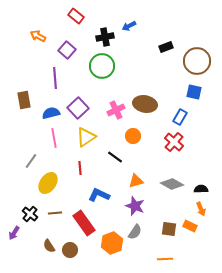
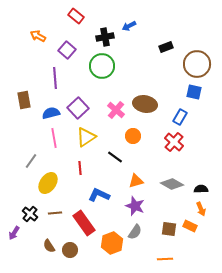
brown circle at (197, 61): moved 3 px down
pink cross at (116, 110): rotated 24 degrees counterclockwise
